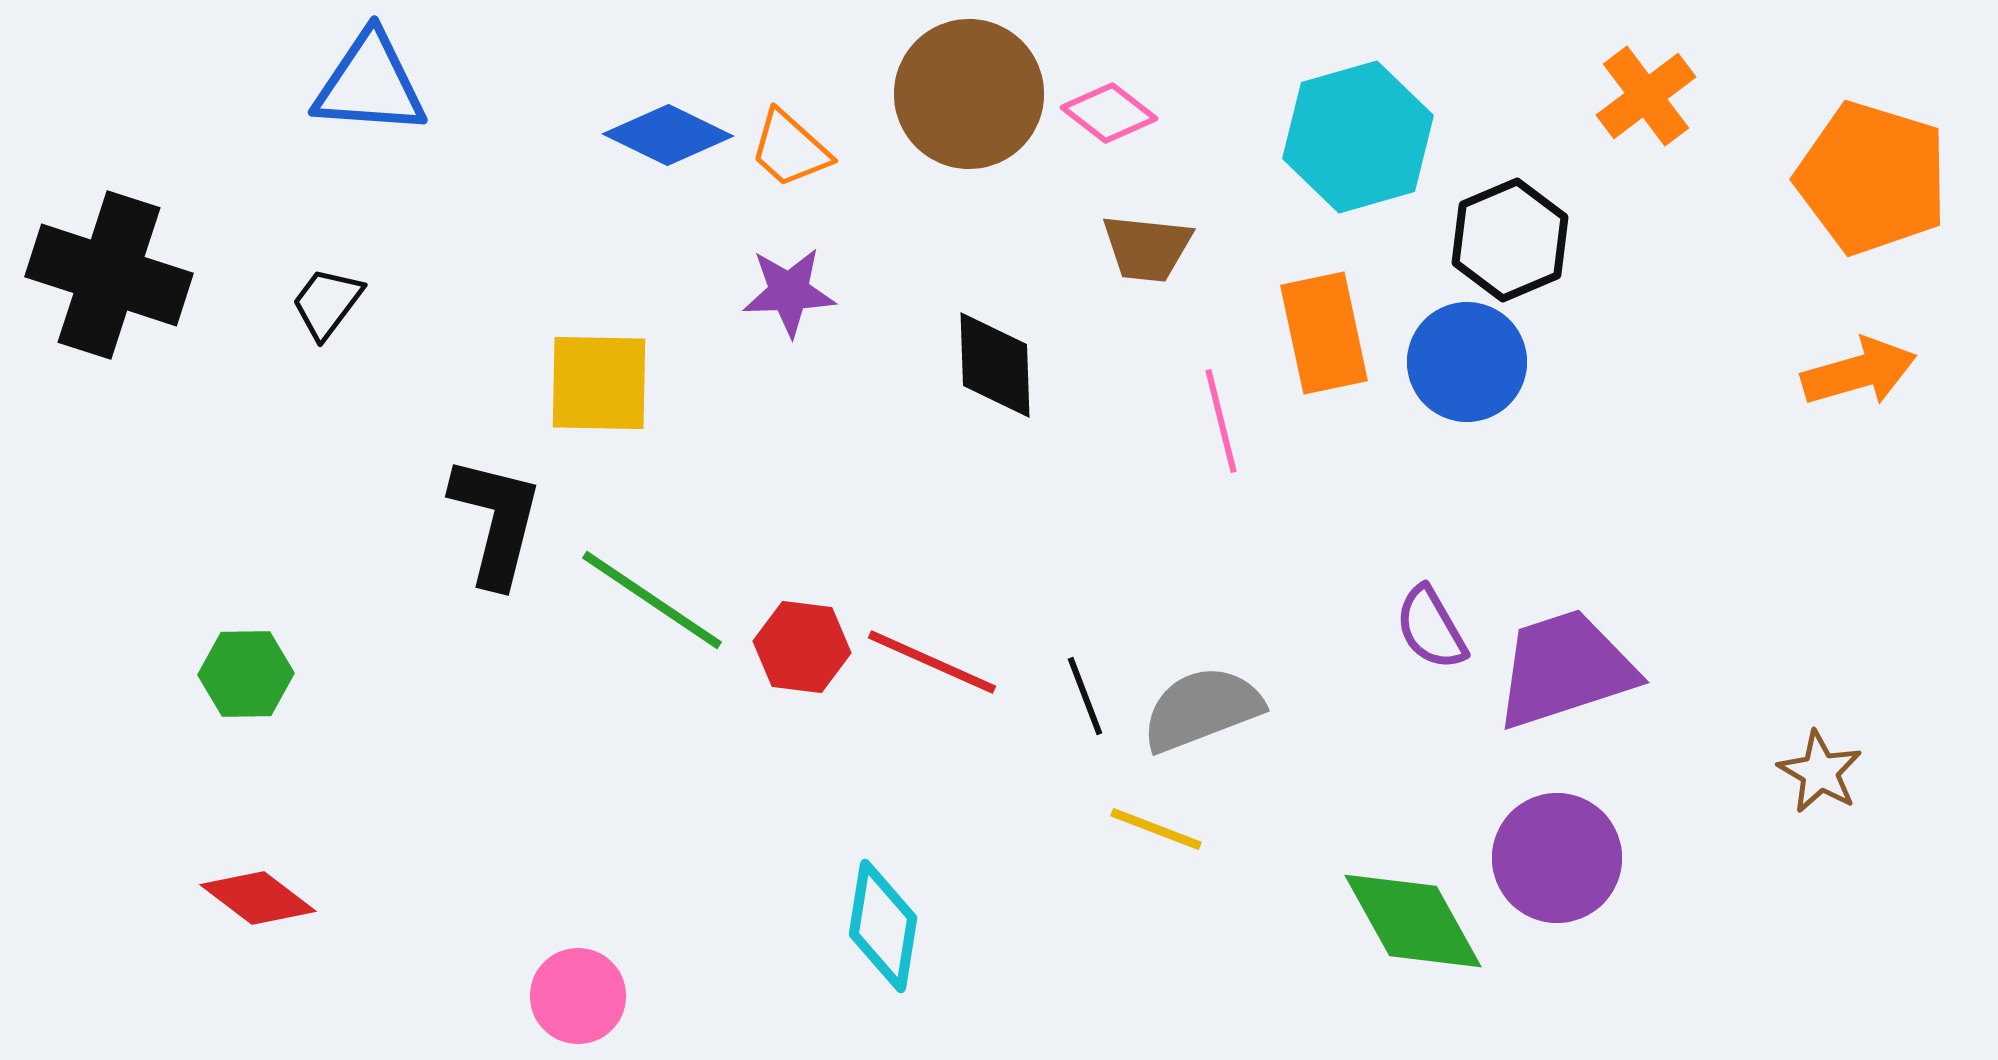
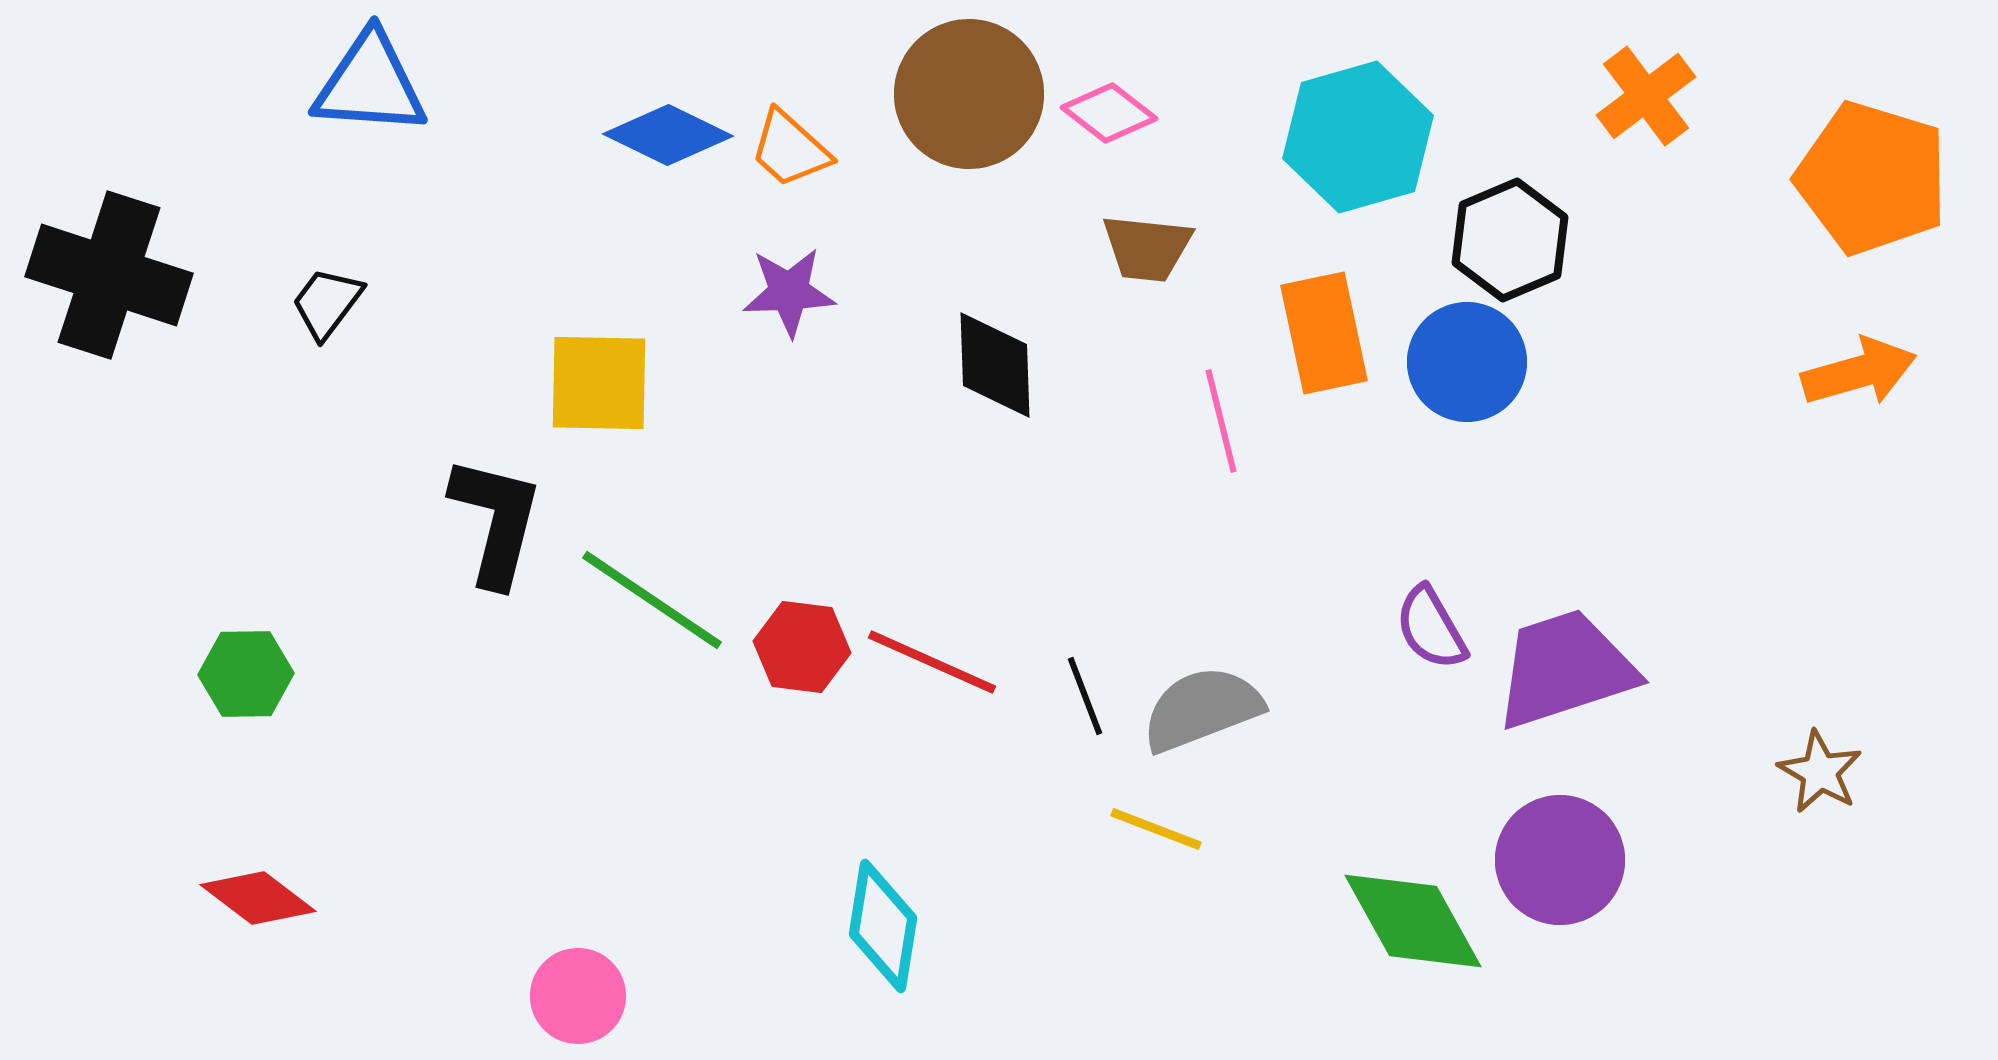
purple circle: moved 3 px right, 2 px down
